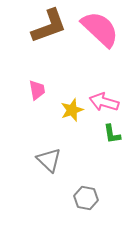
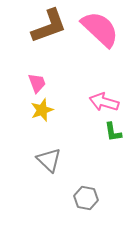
pink trapezoid: moved 7 px up; rotated 10 degrees counterclockwise
yellow star: moved 30 px left
green L-shape: moved 1 px right, 2 px up
